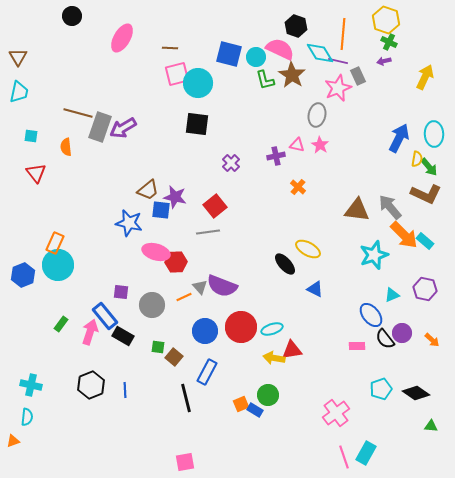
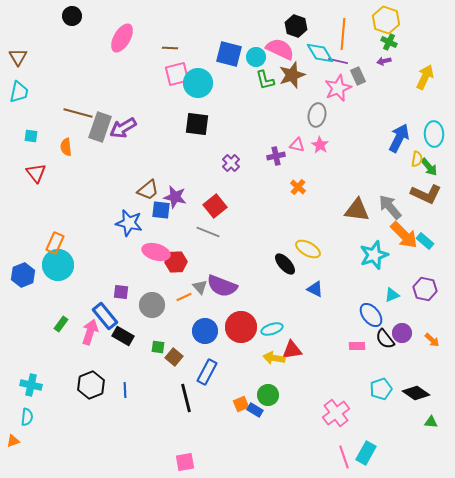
brown star at (292, 75): rotated 20 degrees clockwise
gray line at (208, 232): rotated 30 degrees clockwise
green triangle at (431, 426): moved 4 px up
